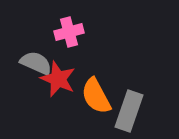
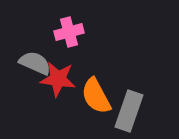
gray semicircle: moved 1 px left
red star: rotated 15 degrees counterclockwise
